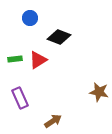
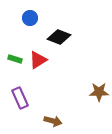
green rectangle: rotated 24 degrees clockwise
brown star: rotated 12 degrees counterclockwise
brown arrow: rotated 48 degrees clockwise
